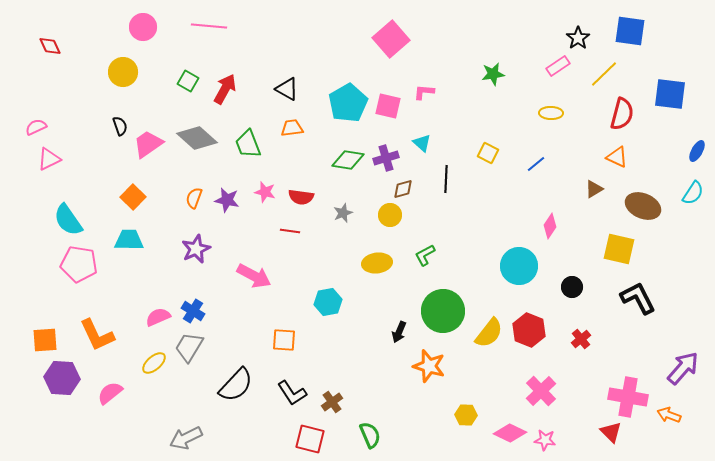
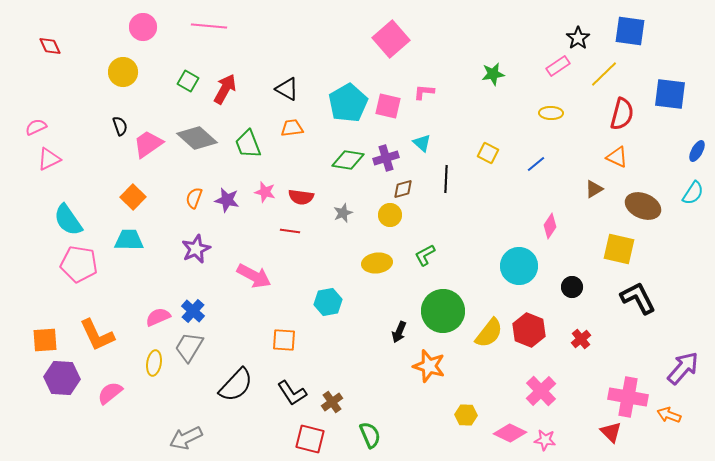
blue cross at (193, 311): rotated 10 degrees clockwise
yellow ellipse at (154, 363): rotated 40 degrees counterclockwise
